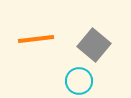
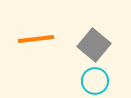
cyan circle: moved 16 px right
